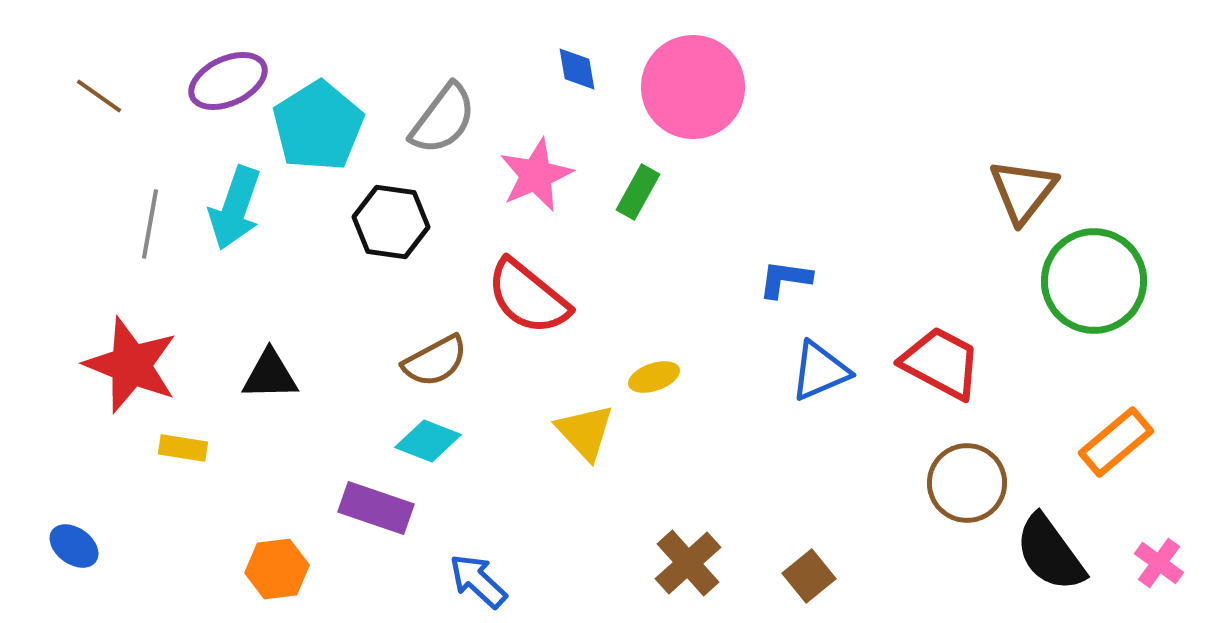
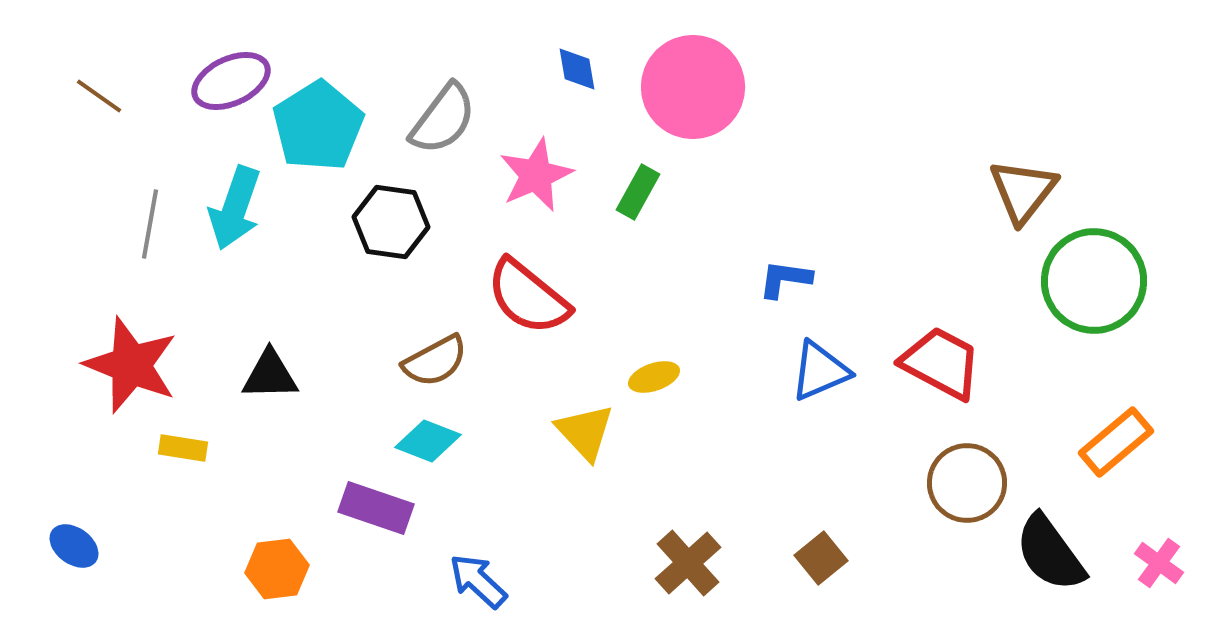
purple ellipse: moved 3 px right
brown square: moved 12 px right, 18 px up
